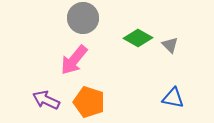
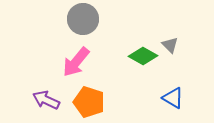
gray circle: moved 1 px down
green diamond: moved 5 px right, 18 px down
pink arrow: moved 2 px right, 2 px down
blue triangle: rotated 20 degrees clockwise
